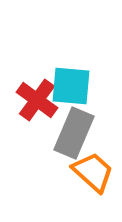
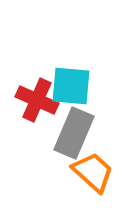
red cross: rotated 12 degrees counterclockwise
